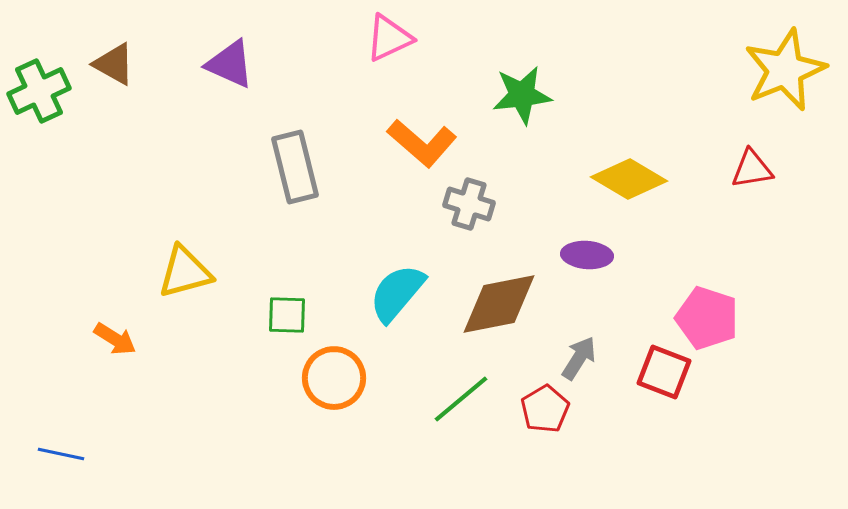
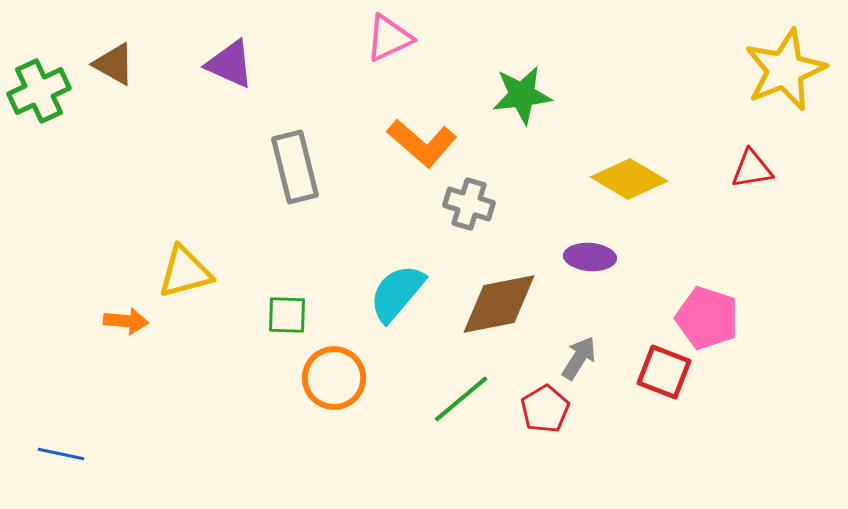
purple ellipse: moved 3 px right, 2 px down
orange arrow: moved 11 px right, 18 px up; rotated 27 degrees counterclockwise
